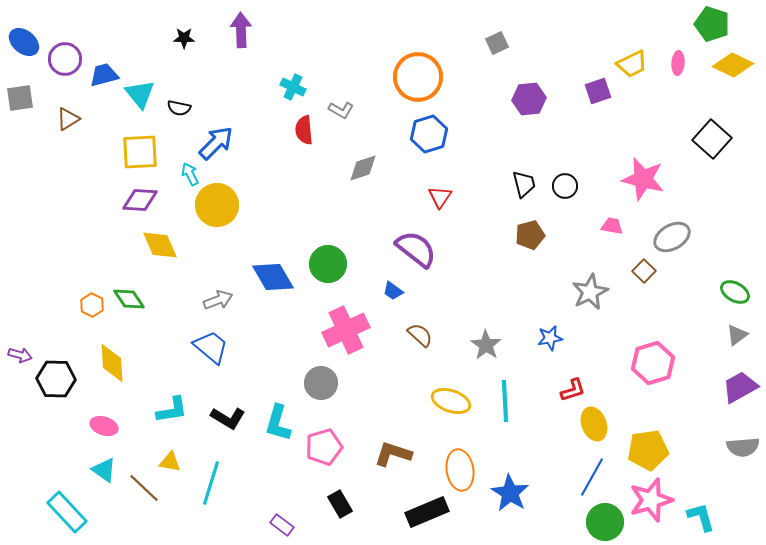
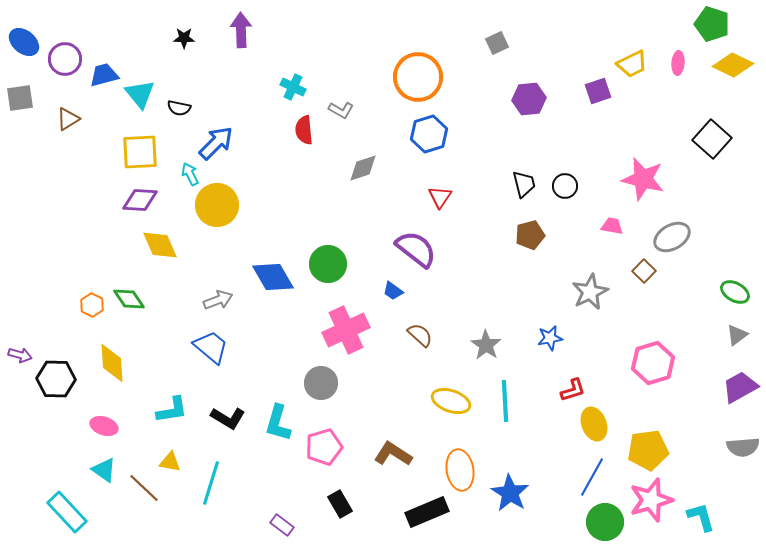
brown L-shape at (393, 454): rotated 15 degrees clockwise
